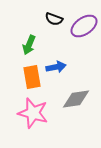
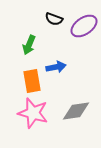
orange rectangle: moved 4 px down
gray diamond: moved 12 px down
